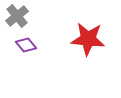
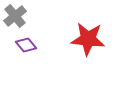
gray cross: moved 2 px left
